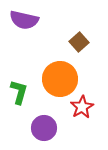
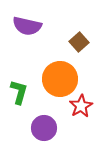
purple semicircle: moved 3 px right, 6 px down
red star: moved 1 px left, 1 px up
